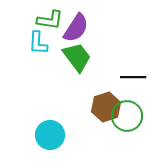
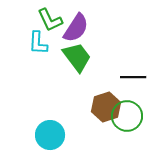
green L-shape: rotated 56 degrees clockwise
